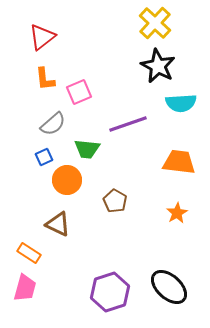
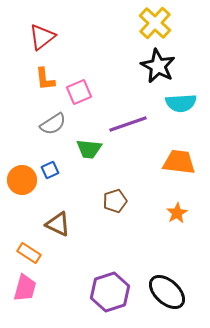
gray semicircle: rotated 8 degrees clockwise
green trapezoid: moved 2 px right
blue square: moved 6 px right, 13 px down
orange circle: moved 45 px left
brown pentagon: rotated 25 degrees clockwise
black ellipse: moved 2 px left, 5 px down
